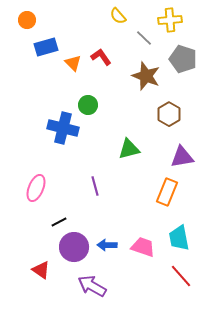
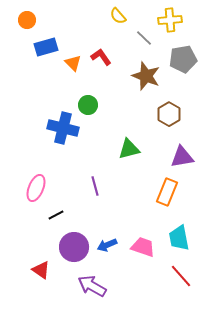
gray pentagon: rotated 28 degrees counterclockwise
black line: moved 3 px left, 7 px up
blue arrow: rotated 24 degrees counterclockwise
